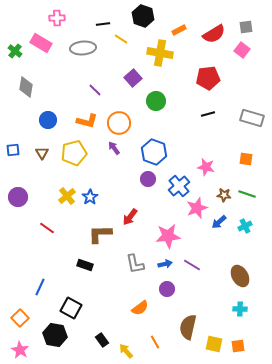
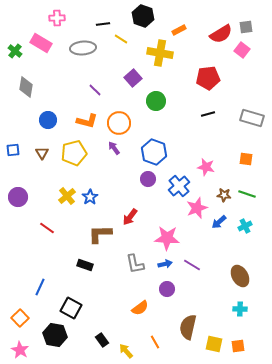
red semicircle at (214, 34): moved 7 px right
pink star at (168, 236): moved 1 px left, 2 px down; rotated 10 degrees clockwise
